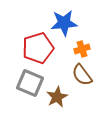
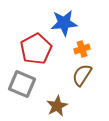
red pentagon: moved 2 px left, 1 px down; rotated 12 degrees counterclockwise
brown semicircle: rotated 70 degrees clockwise
gray square: moved 8 px left, 1 px down
brown star: moved 9 px down
